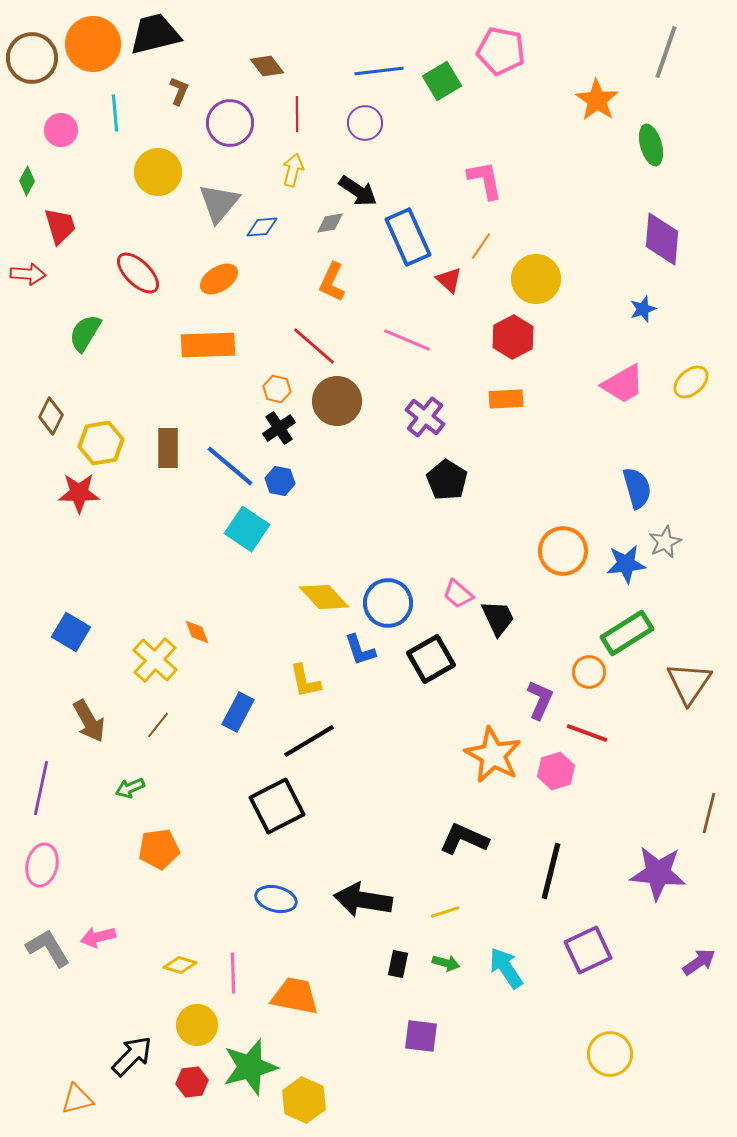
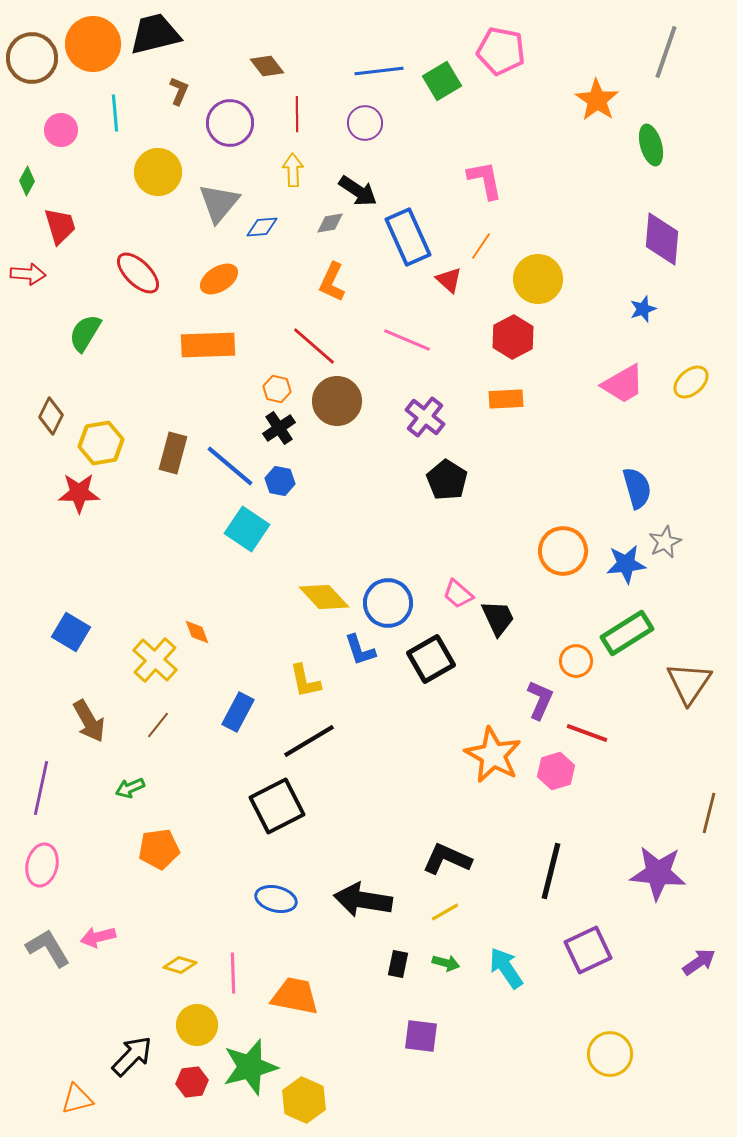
yellow arrow at (293, 170): rotated 16 degrees counterclockwise
yellow circle at (536, 279): moved 2 px right
brown rectangle at (168, 448): moved 5 px right, 5 px down; rotated 15 degrees clockwise
orange circle at (589, 672): moved 13 px left, 11 px up
black L-shape at (464, 839): moved 17 px left, 20 px down
yellow line at (445, 912): rotated 12 degrees counterclockwise
